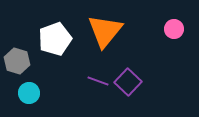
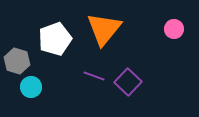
orange triangle: moved 1 px left, 2 px up
purple line: moved 4 px left, 5 px up
cyan circle: moved 2 px right, 6 px up
